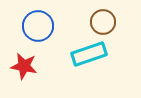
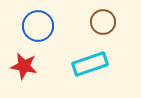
cyan rectangle: moved 1 px right, 10 px down
